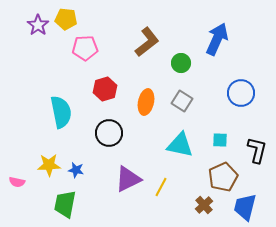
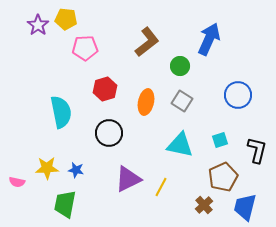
blue arrow: moved 8 px left
green circle: moved 1 px left, 3 px down
blue circle: moved 3 px left, 2 px down
cyan square: rotated 21 degrees counterclockwise
yellow star: moved 2 px left, 3 px down
